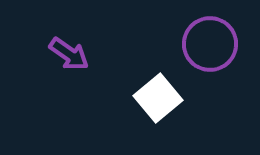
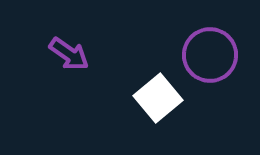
purple circle: moved 11 px down
